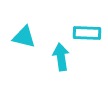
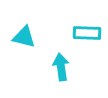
cyan arrow: moved 10 px down
